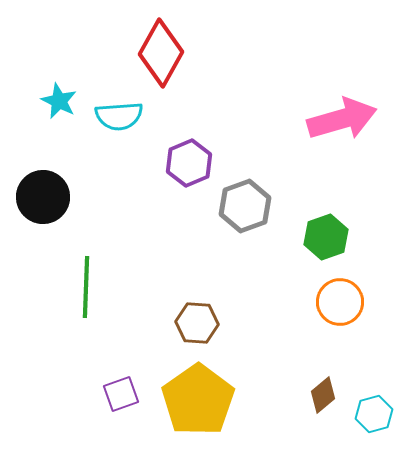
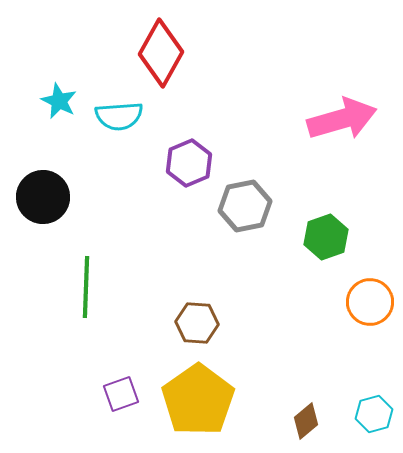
gray hexagon: rotated 9 degrees clockwise
orange circle: moved 30 px right
brown diamond: moved 17 px left, 26 px down
